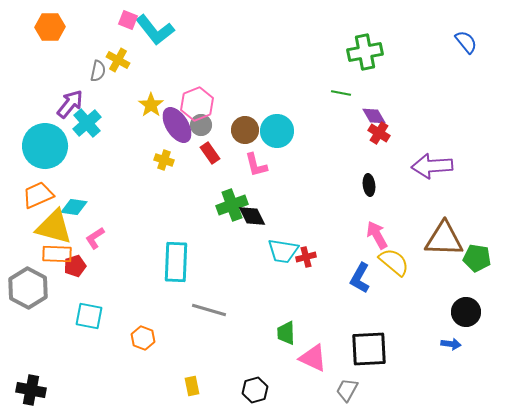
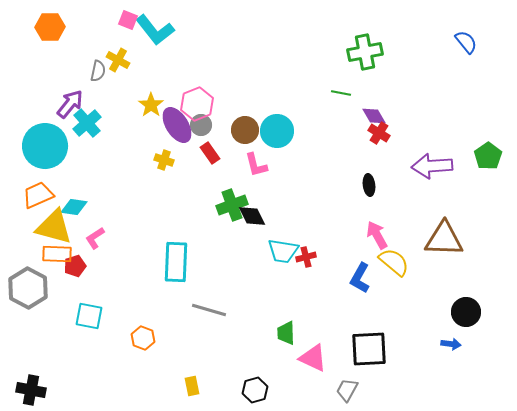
green pentagon at (477, 258): moved 11 px right, 102 px up; rotated 28 degrees clockwise
